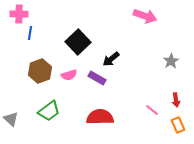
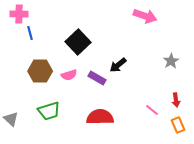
blue line: rotated 24 degrees counterclockwise
black arrow: moved 7 px right, 6 px down
brown hexagon: rotated 20 degrees clockwise
green trapezoid: rotated 20 degrees clockwise
